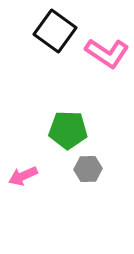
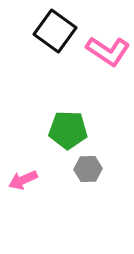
pink L-shape: moved 1 px right, 2 px up
pink arrow: moved 4 px down
